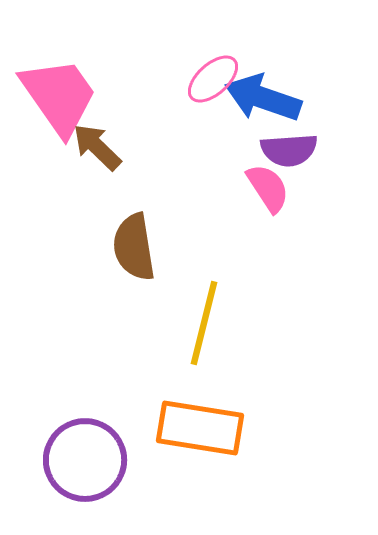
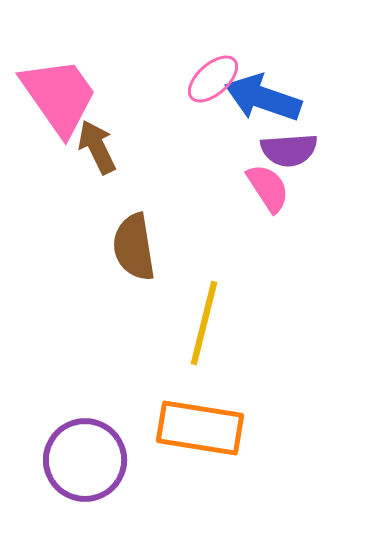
brown arrow: rotated 20 degrees clockwise
